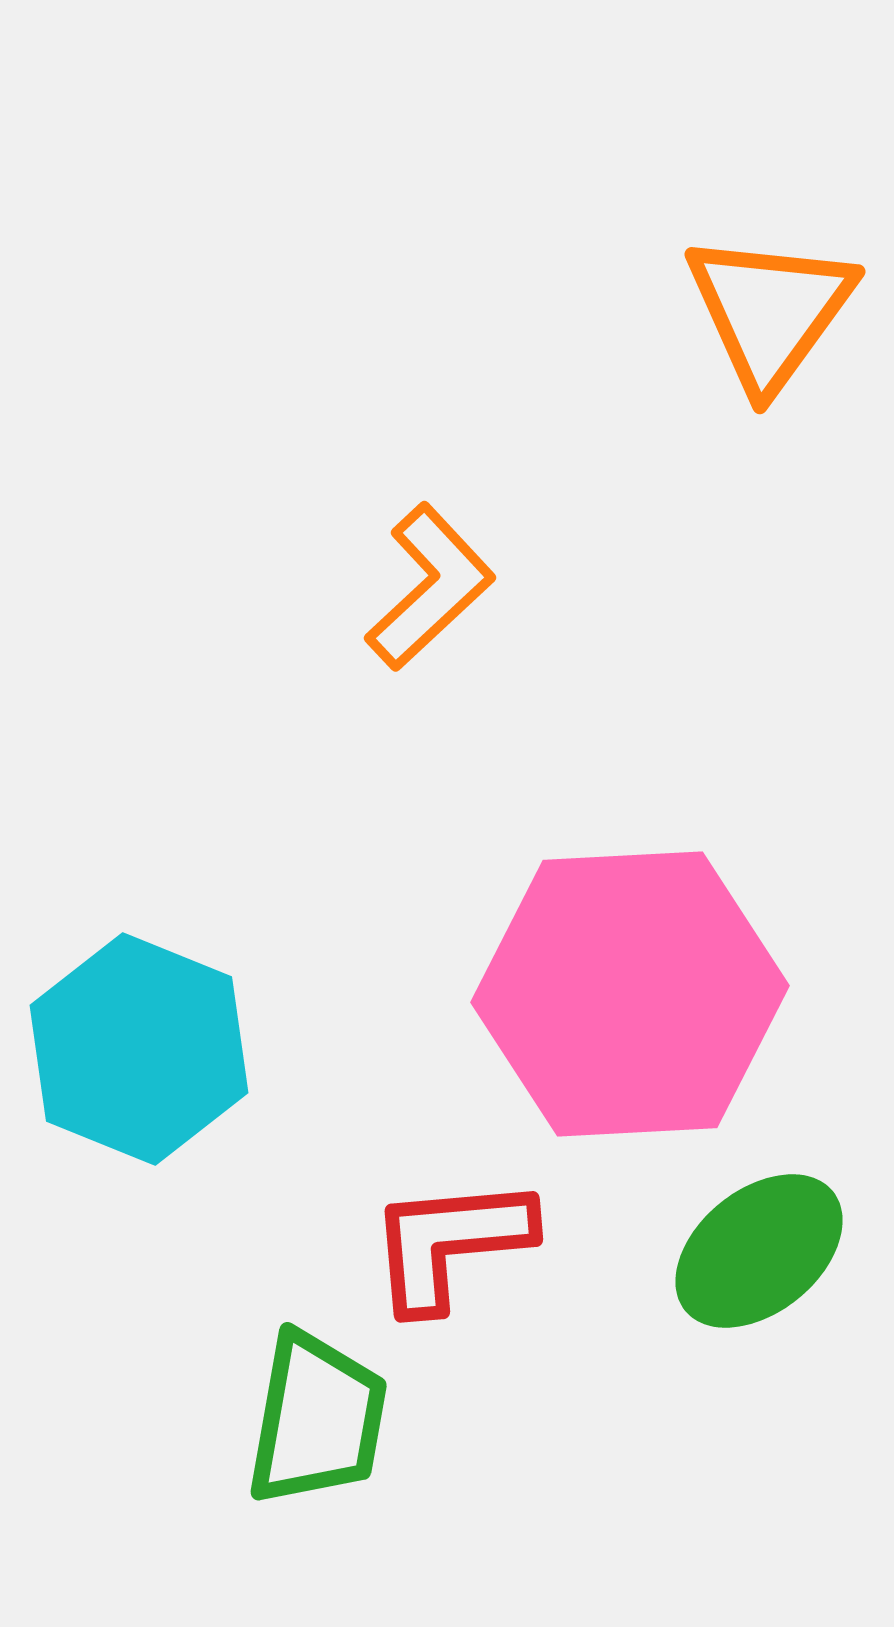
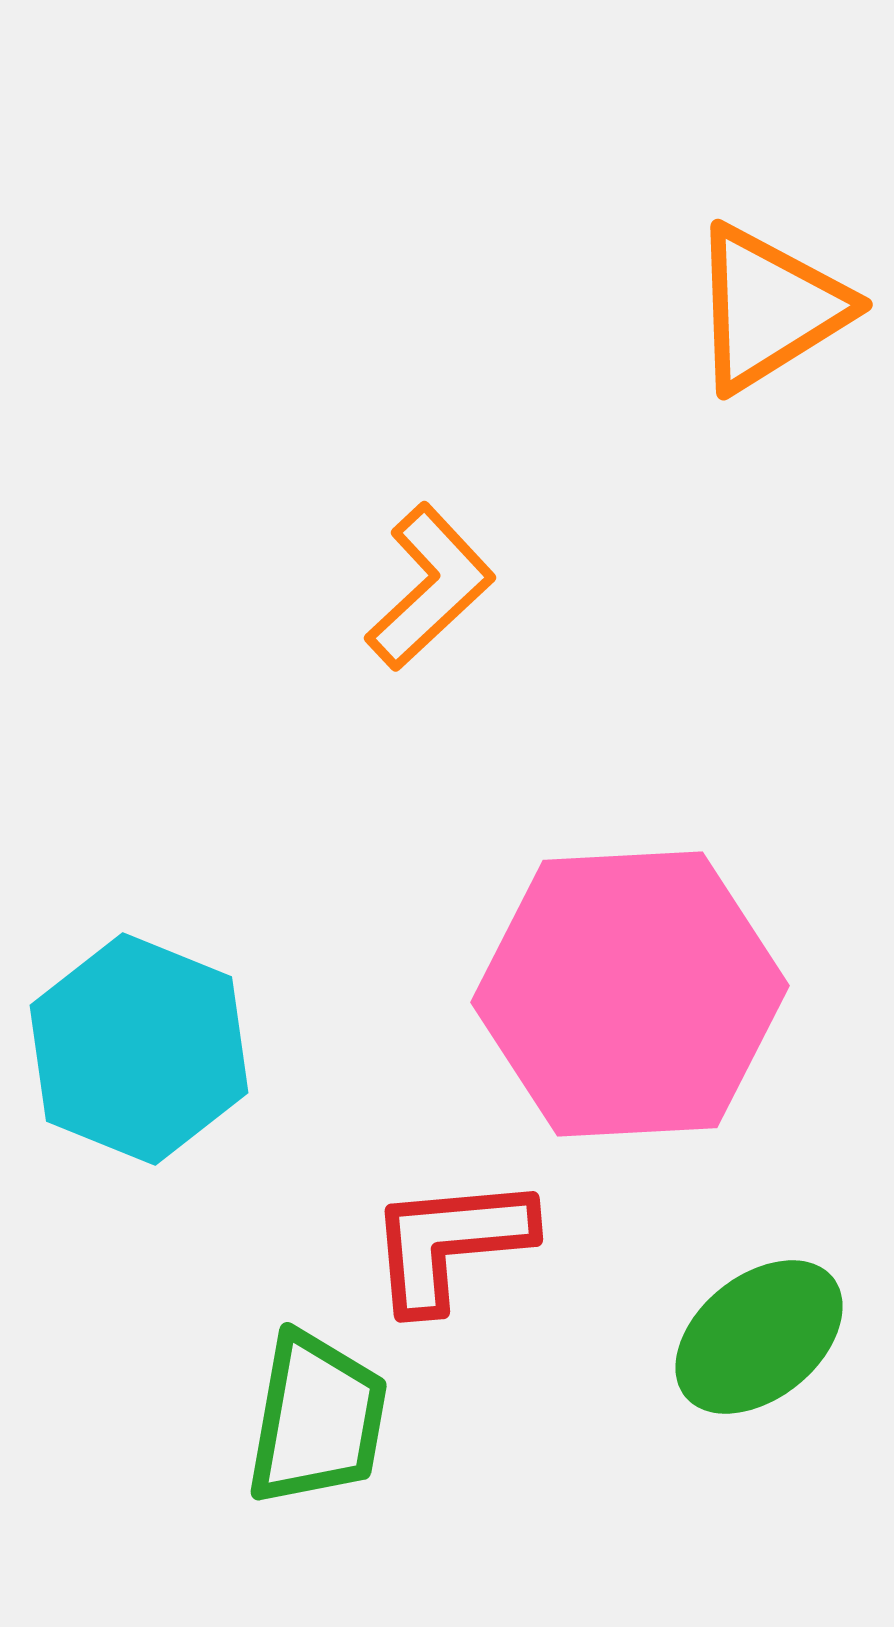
orange triangle: moved 1 px left, 3 px up; rotated 22 degrees clockwise
green ellipse: moved 86 px down
